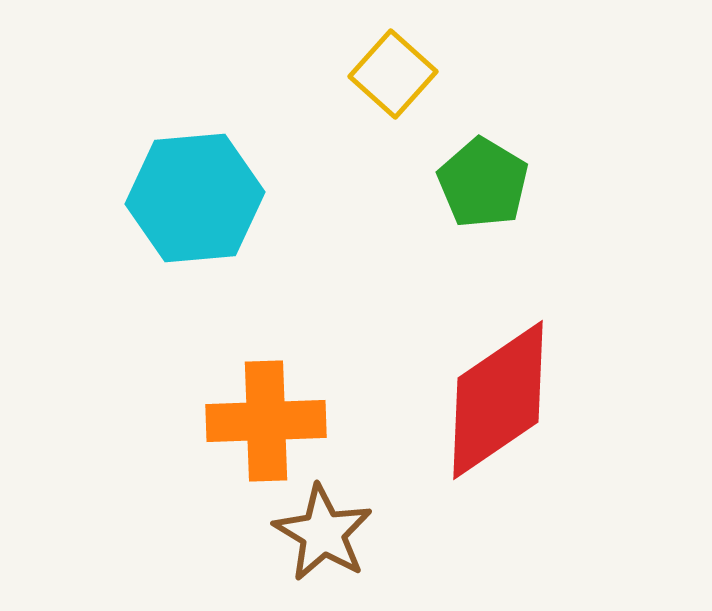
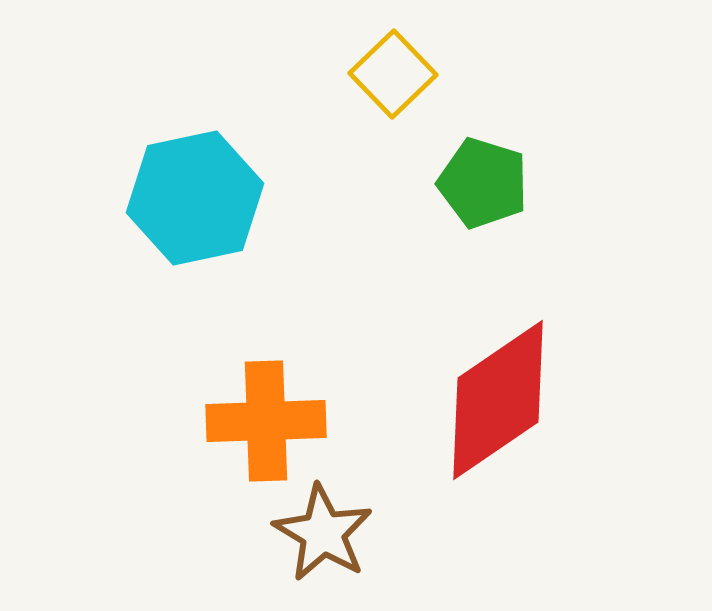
yellow square: rotated 4 degrees clockwise
green pentagon: rotated 14 degrees counterclockwise
cyan hexagon: rotated 7 degrees counterclockwise
